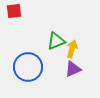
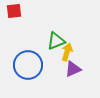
yellow arrow: moved 5 px left, 3 px down
blue circle: moved 2 px up
